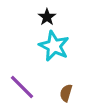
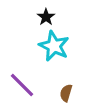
black star: moved 1 px left
purple line: moved 2 px up
